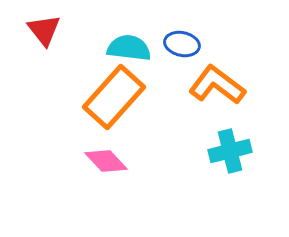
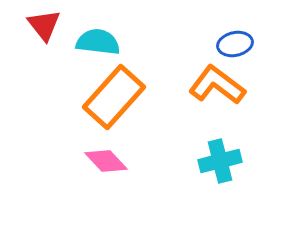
red triangle: moved 5 px up
blue ellipse: moved 53 px right; rotated 24 degrees counterclockwise
cyan semicircle: moved 31 px left, 6 px up
cyan cross: moved 10 px left, 10 px down
